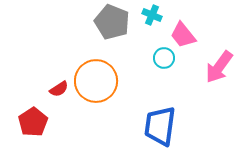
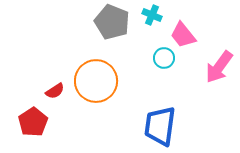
red semicircle: moved 4 px left, 2 px down
